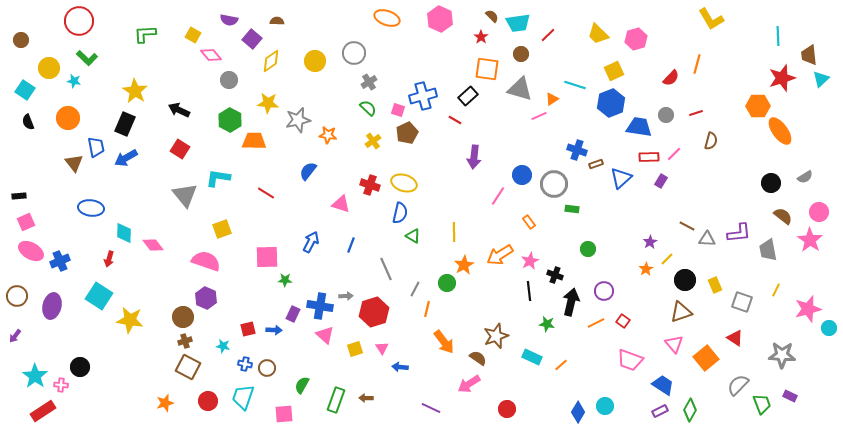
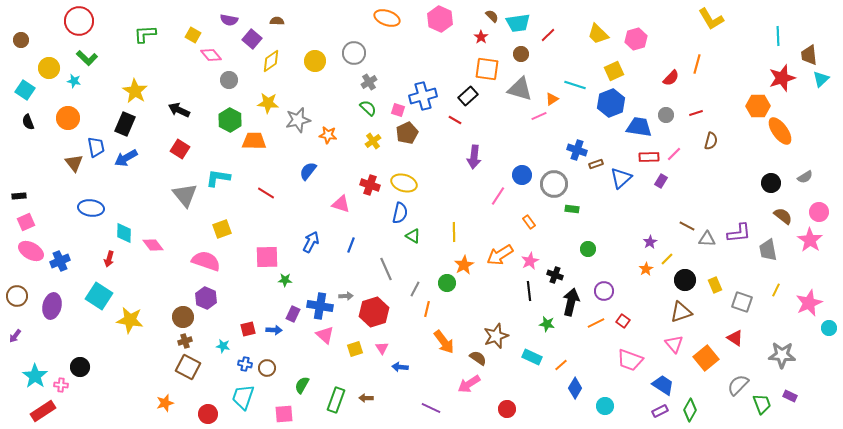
pink star at (808, 309): moved 1 px right, 6 px up; rotated 8 degrees counterclockwise
red circle at (208, 401): moved 13 px down
blue diamond at (578, 412): moved 3 px left, 24 px up
